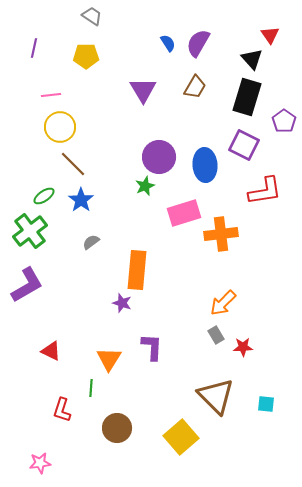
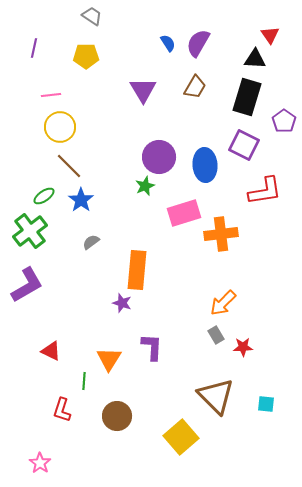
black triangle at (252, 59): moved 3 px right; rotated 45 degrees counterclockwise
brown line at (73, 164): moved 4 px left, 2 px down
green line at (91, 388): moved 7 px left, 7 px up
brown circle at (117, 428): moved 12 px up
pink star at (40, 463): rotated 30 degrees counterclockwise
